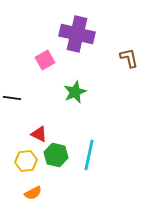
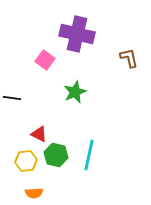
pink square: rotated 24 degrees counterclockwise
orange semicircle: moved 1 px right; rotated 24 degrees clockwise
